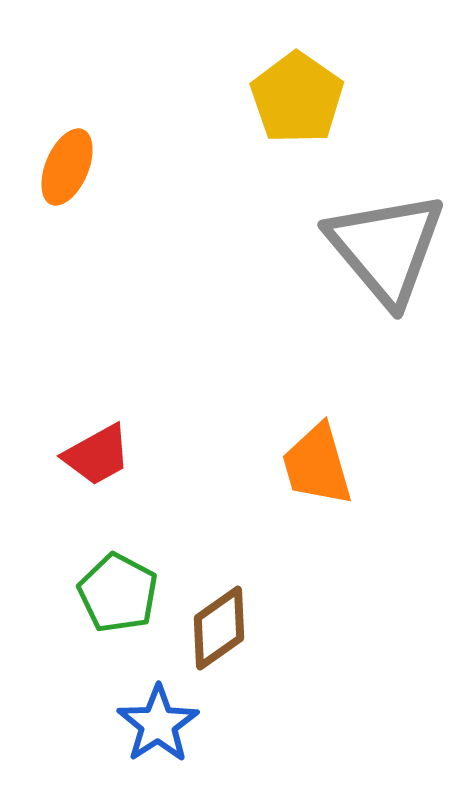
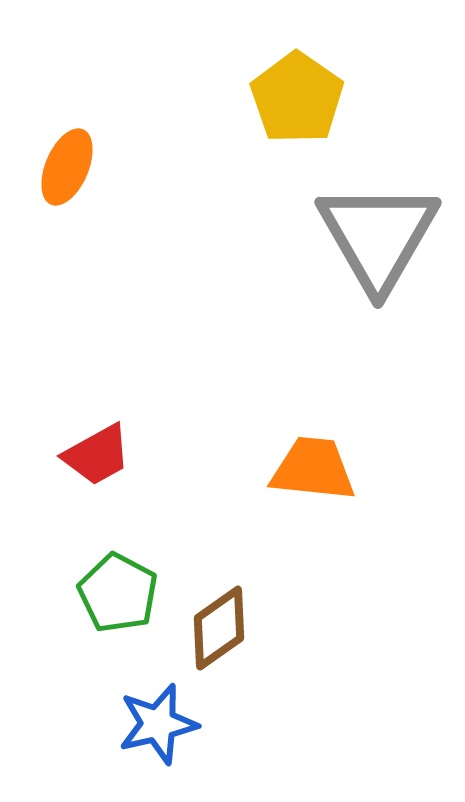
gray triangle: moved 8 px left, 12 px up; rotated 10 degrees clockwise
orange trapezoid: moved 4 px left, 4 px down; rotated 112 degrees clockwise
blue star: rotated 20 degrees clockwise
